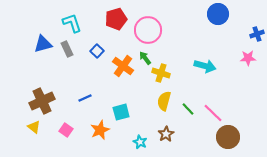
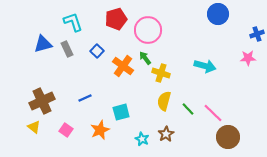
cyan L-shape: moved 1 px right, 1 px up
cyan star: moved 2 px right, 3 px up
